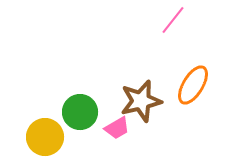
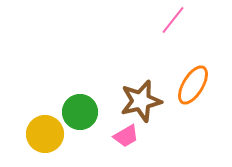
pink trapezoid: moved 9 px right, 8 px down
yellow circle: moved 3 px up
